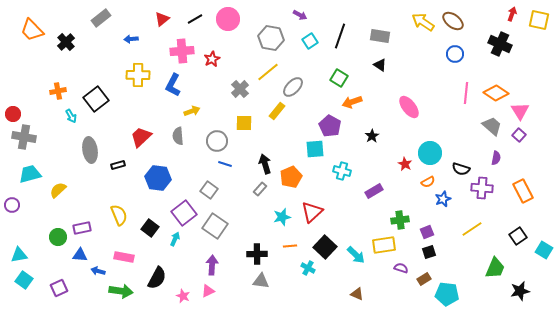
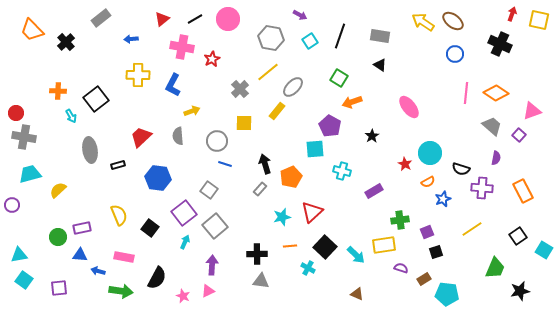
pink cross at (182, 51): moved 4 px up; rotated 15 degrees clockwise
orange cross at (58, 91): rotated 14 degrees clockwise
pink triangle at (520, 111): moved 12 px right; rotated 42 degrees clockwise
red circle at (13, 114): moved 3 px right, 1 px up
gray square at (215, 226): rotated 15 degrees clockwise
cyan arrow at (175, 239): moved 10 px right, 3 px down
black square at (429, 252): moved 7 px right
purple square at (59, 288): rotated 18 degrees clockwise
